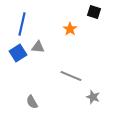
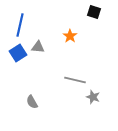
blue line: moved 2 px left, 1 px down
orange star: moved 7 px down
gray line: moved 4 px right, 4 px down; rotated 10 degrees counterclockwise
